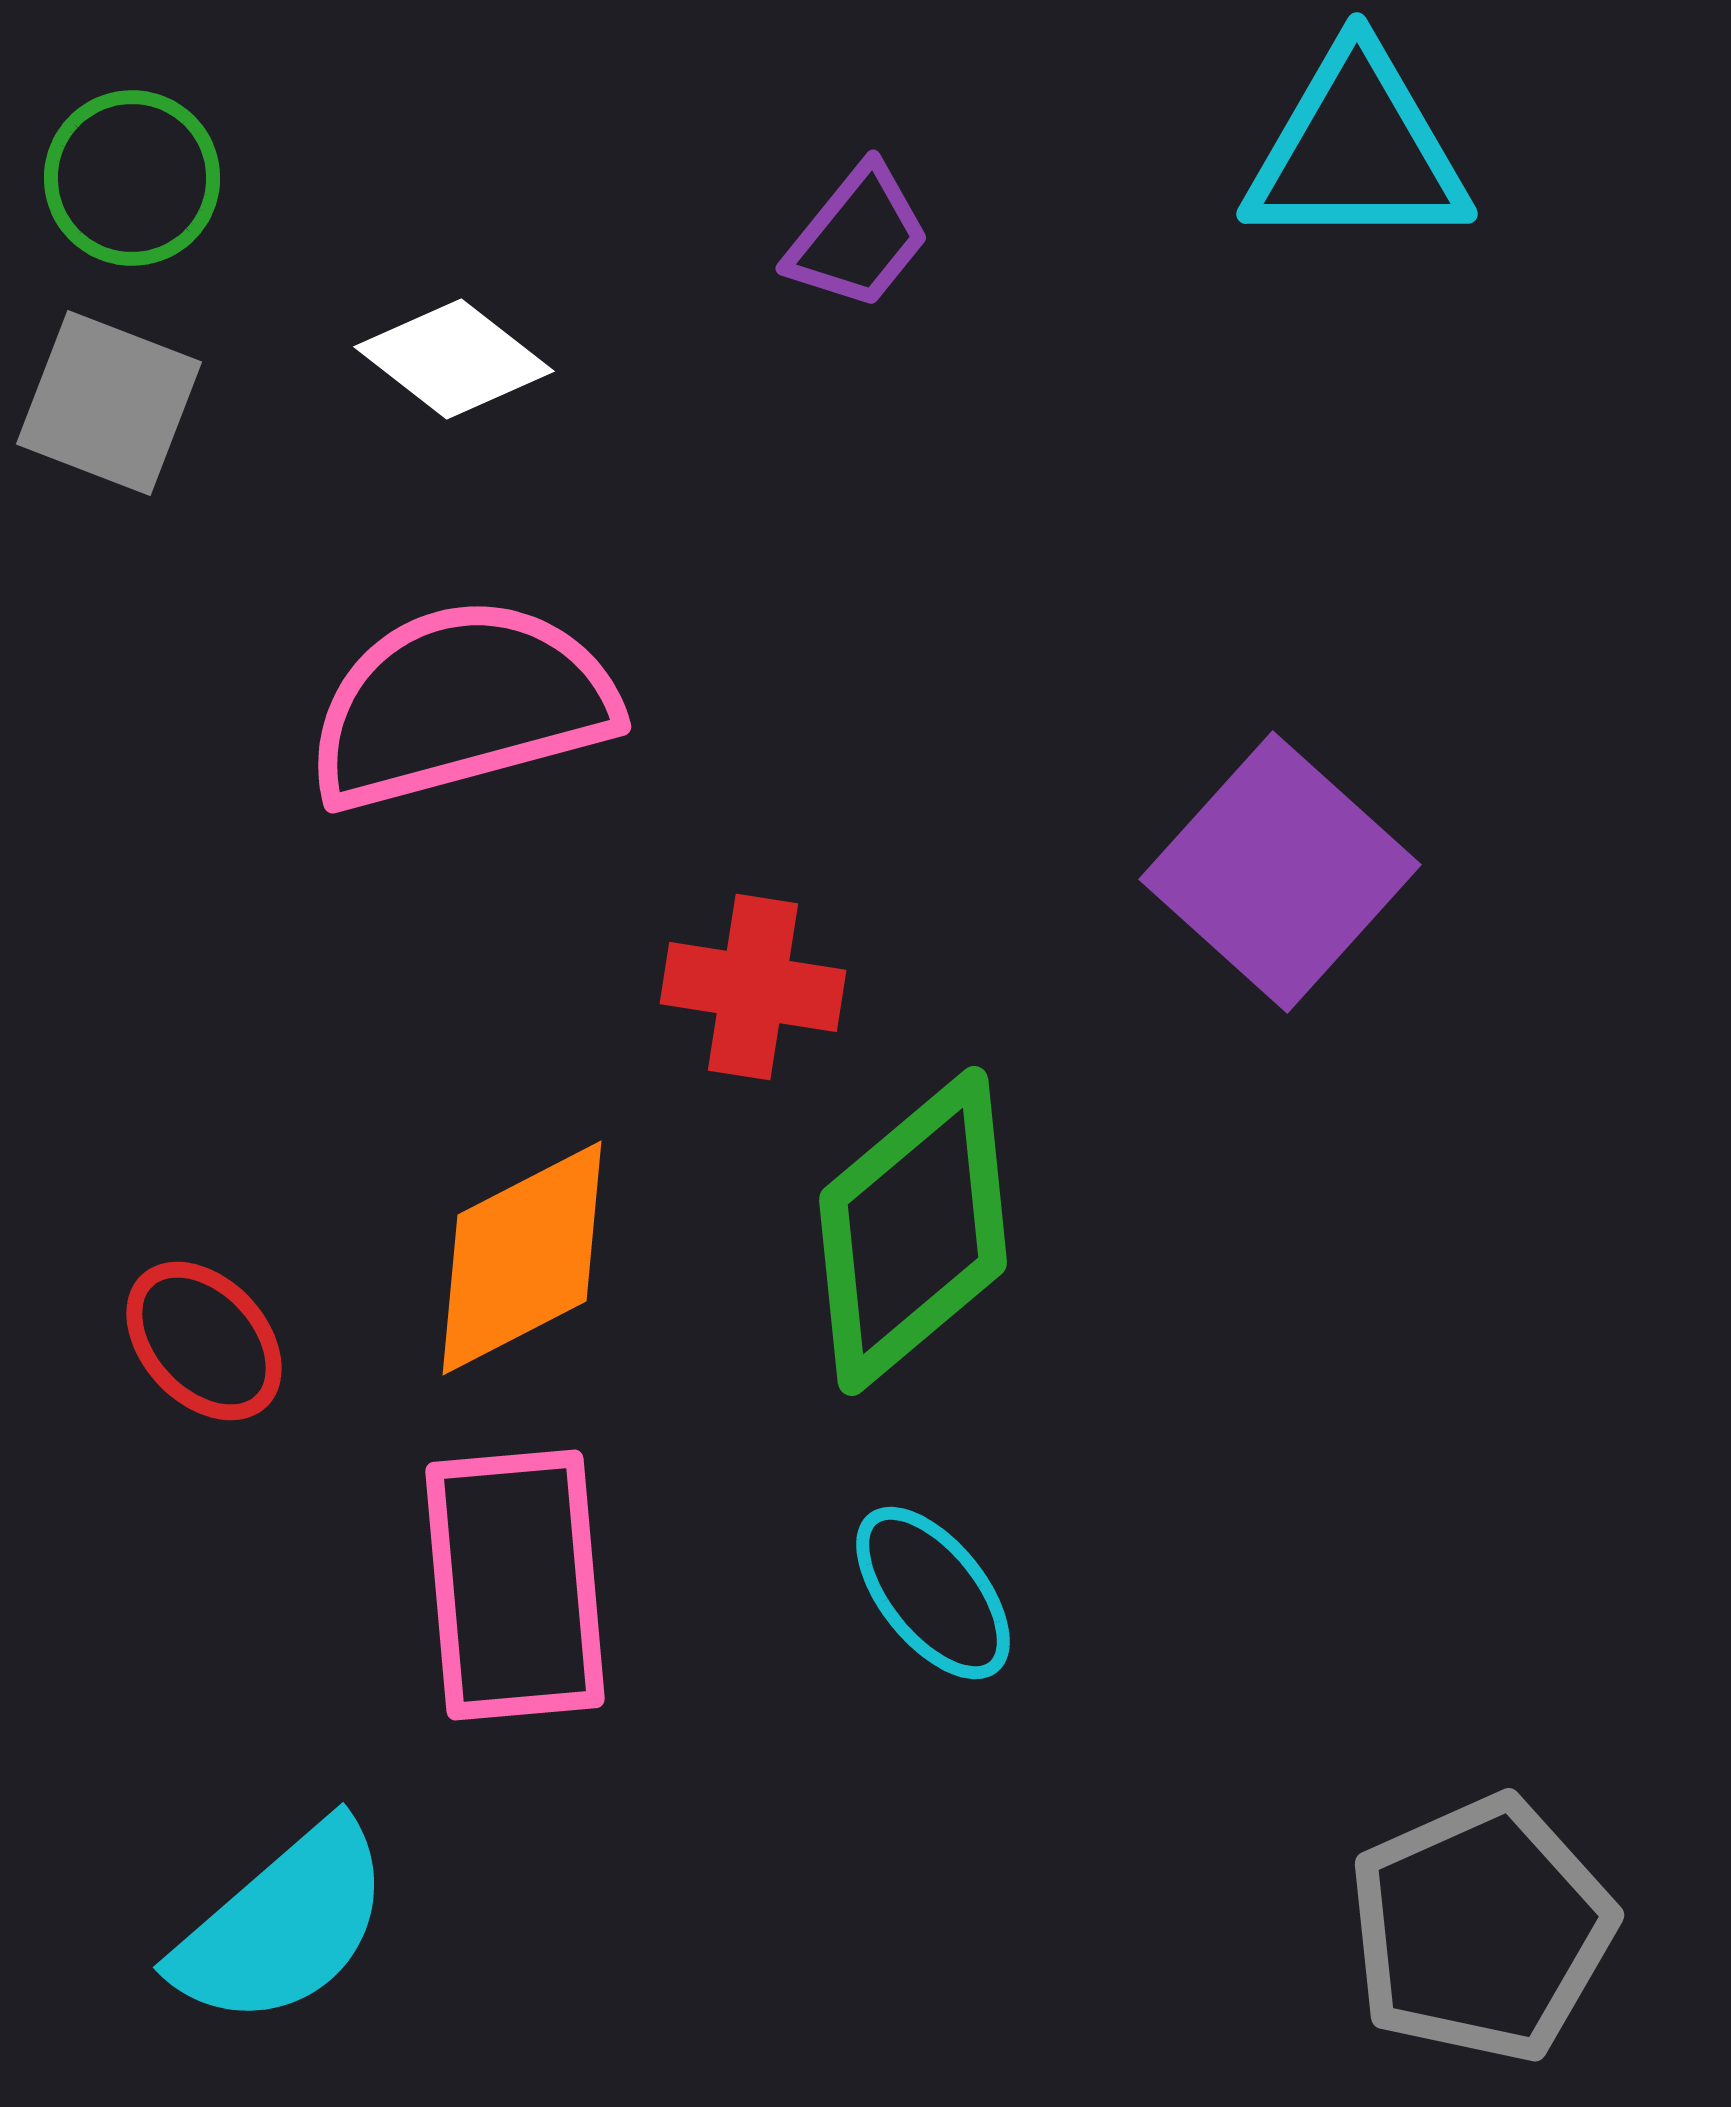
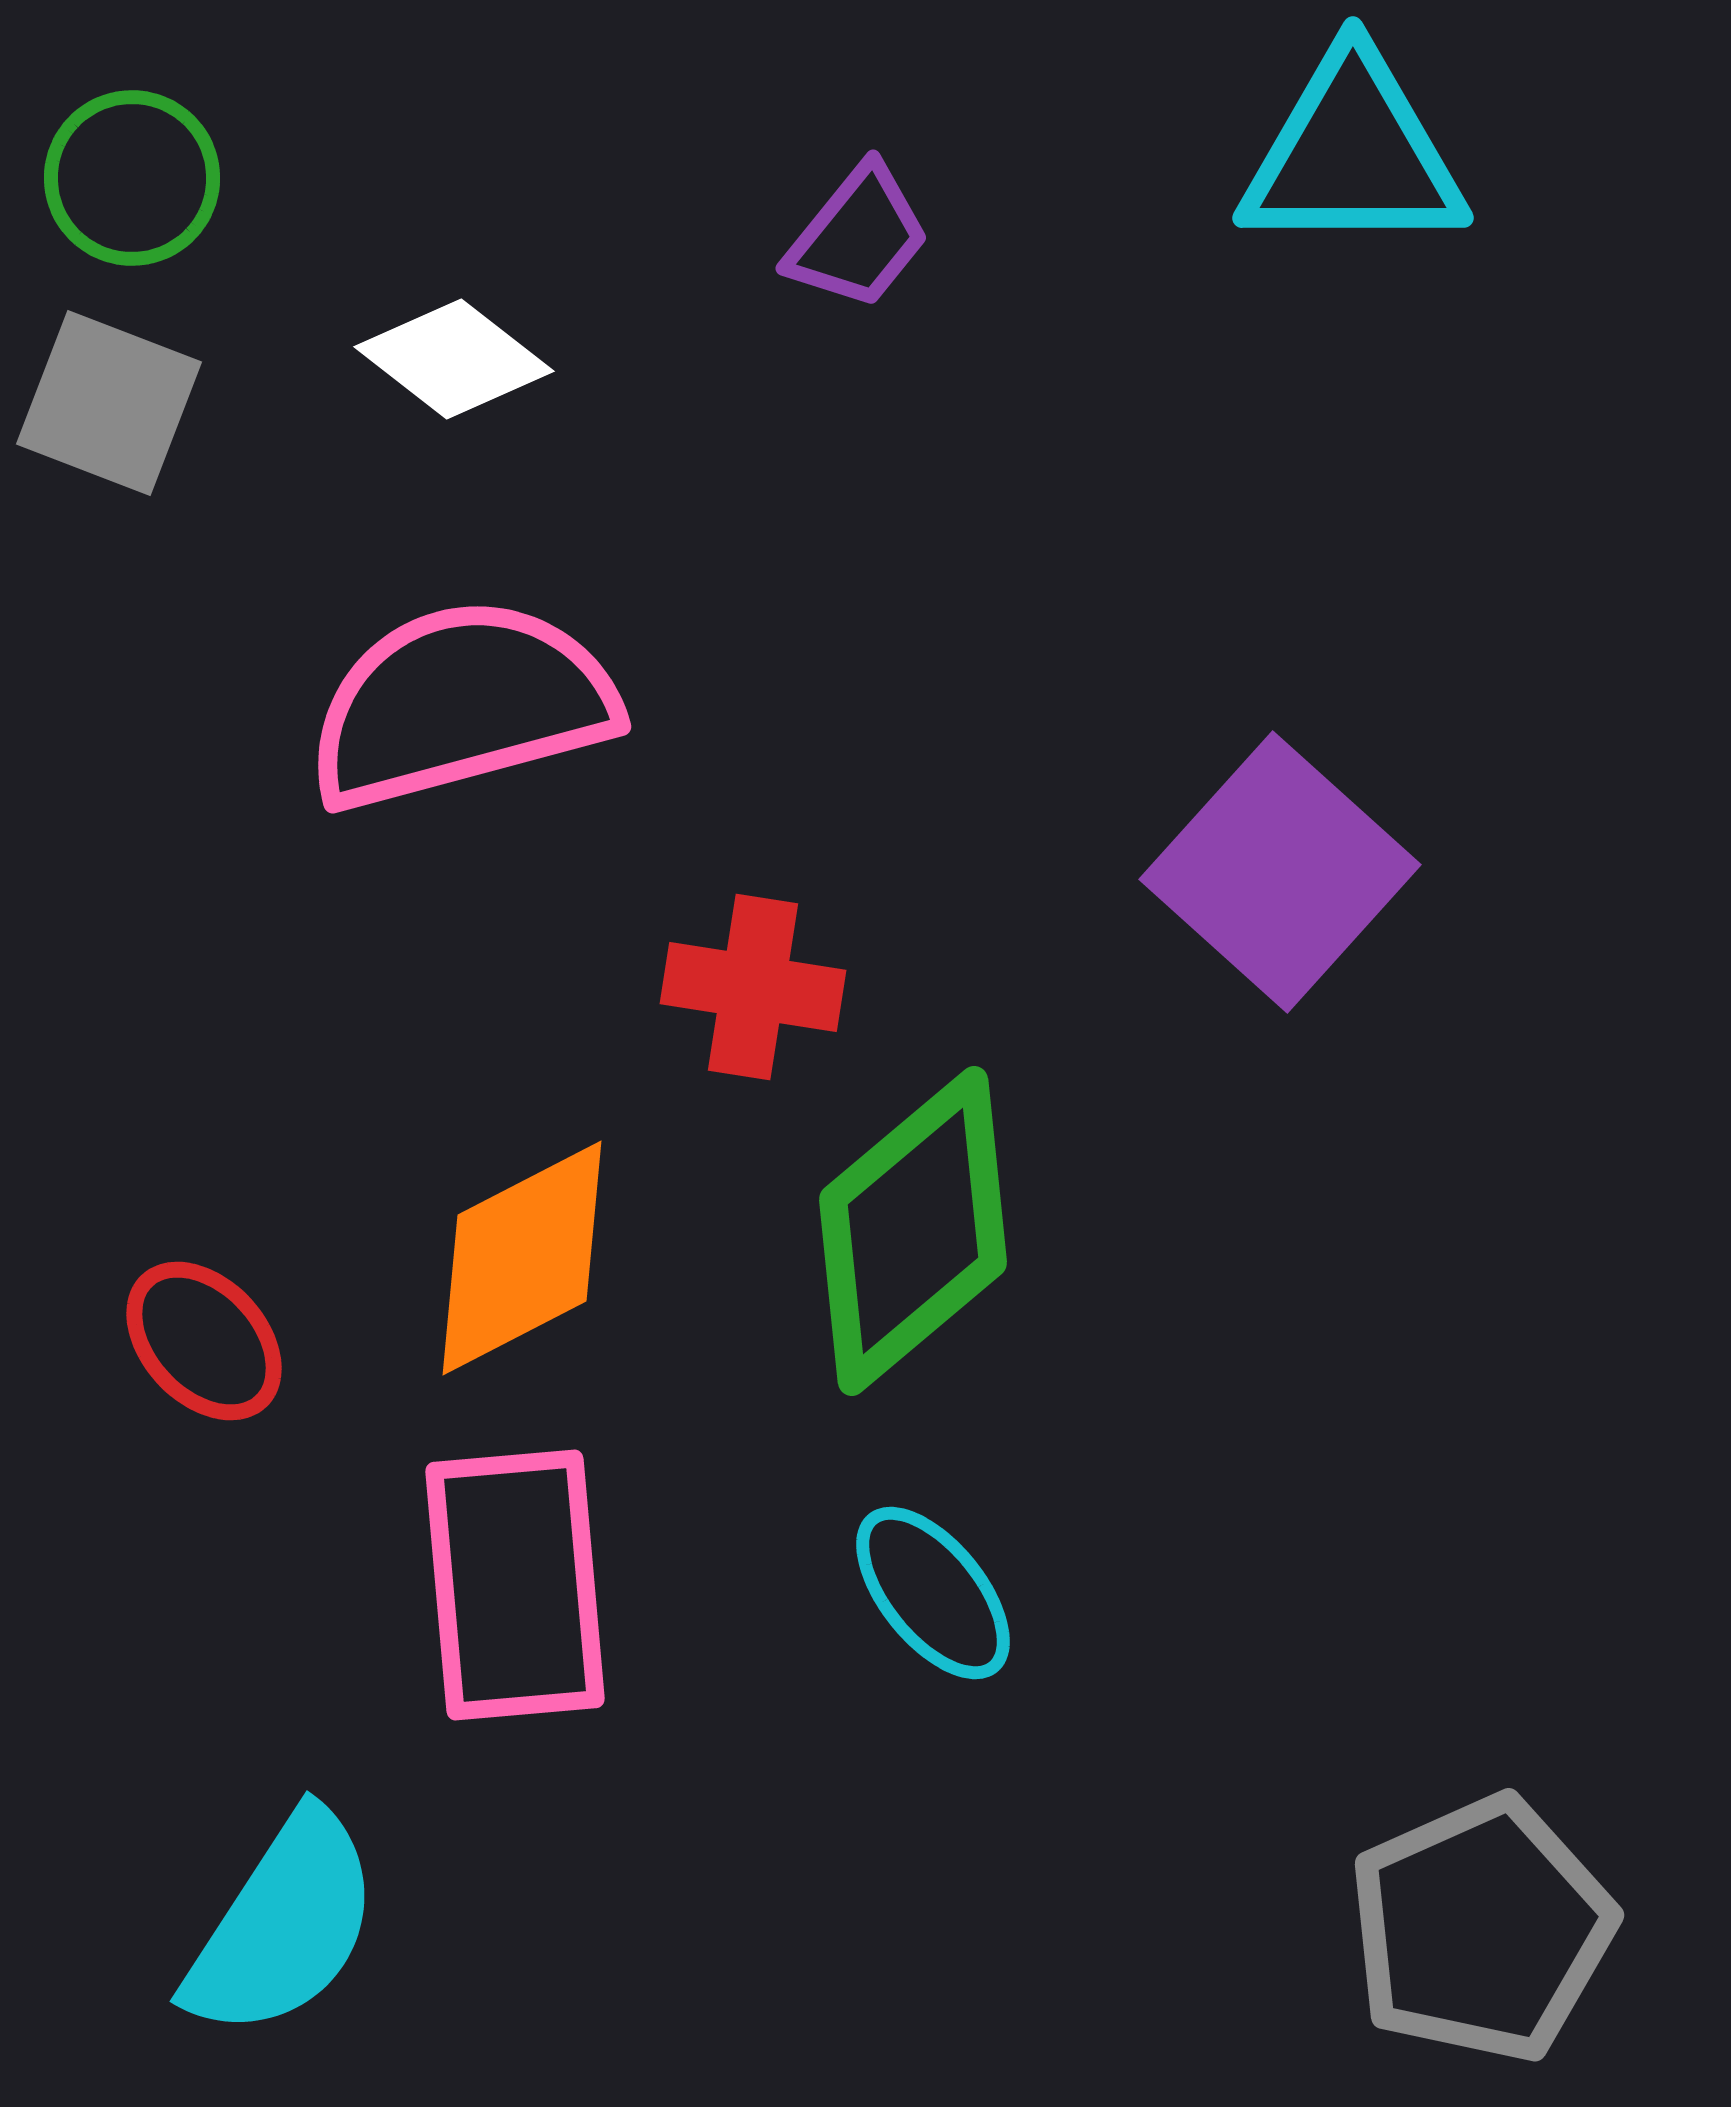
cyan triangle: moved 4 px left, 4 px down
cyan semicircle: rotated 16 degrees counterclockwise
